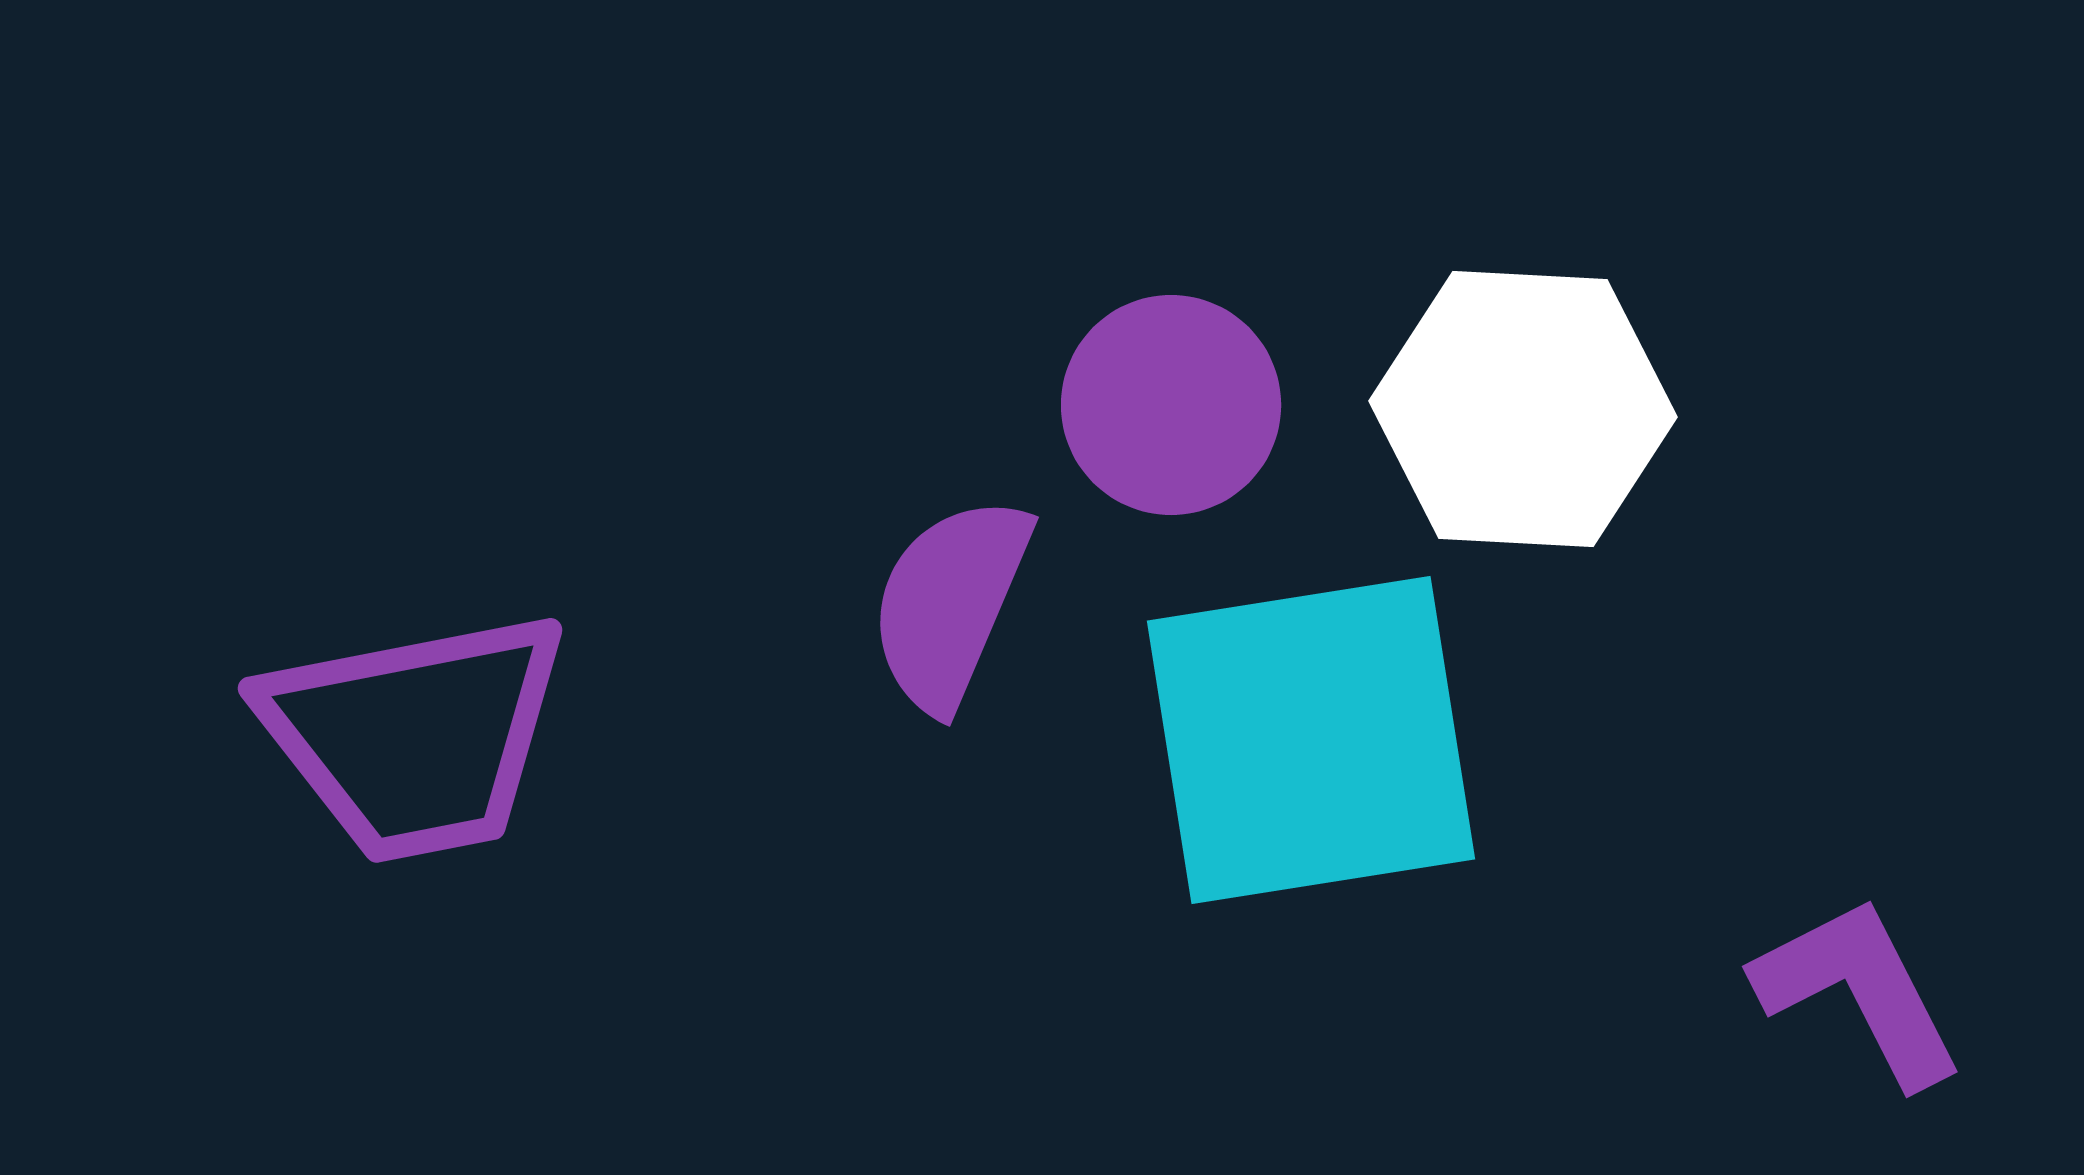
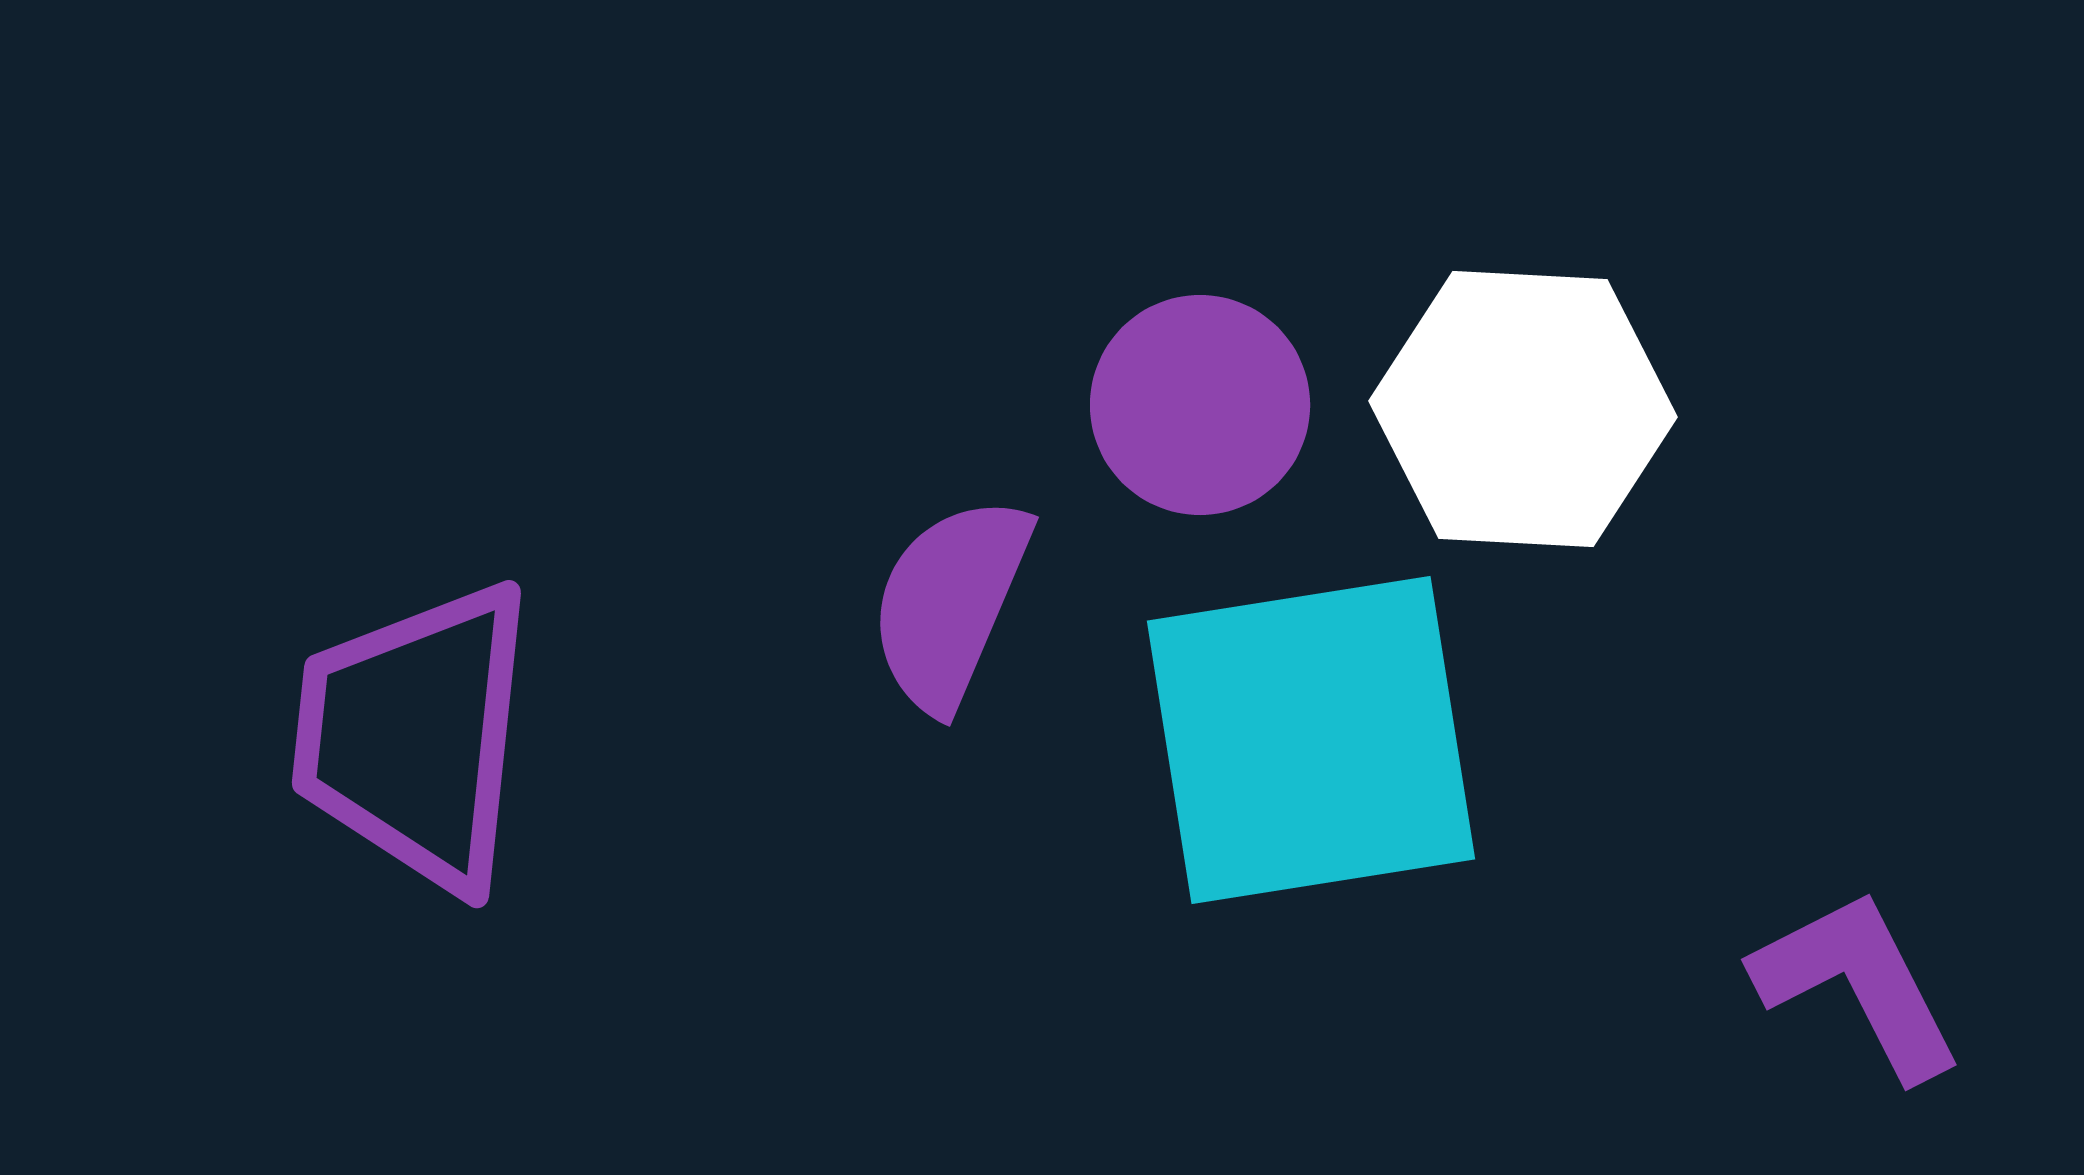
purple circle: moved 29 px right
purple trapezoid: rotated 107 degrees clockwise
purple L-shape: moved 1 px left, 7 px up
